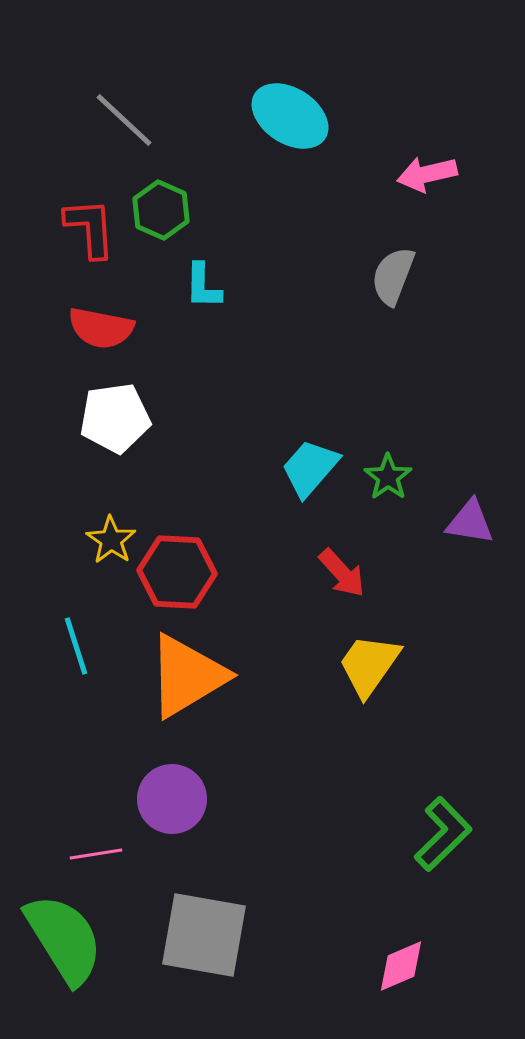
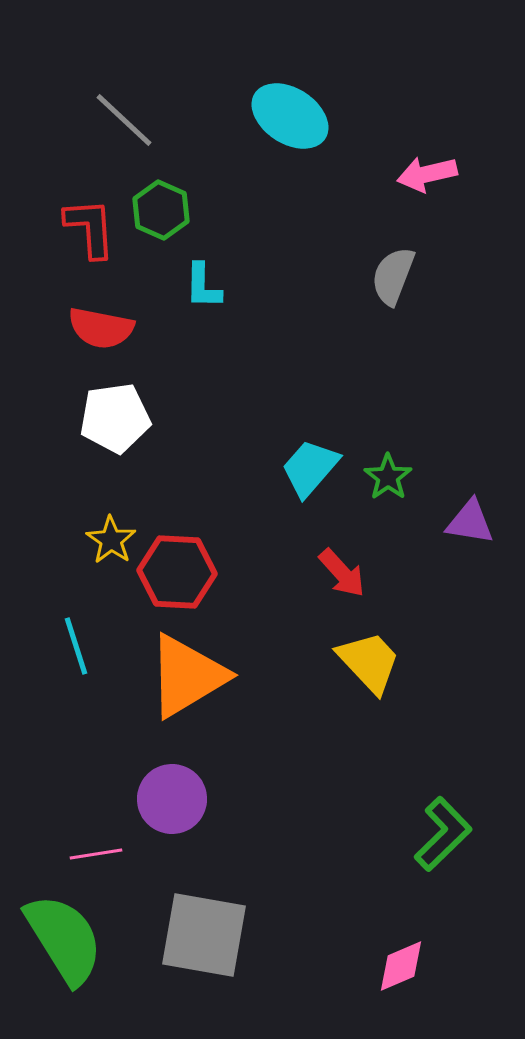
yellow trapezoid: moved 3 px up; rotated 102 degrees clockwise
